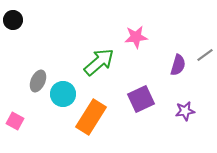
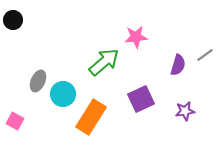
green arrow: moved 5 px right
